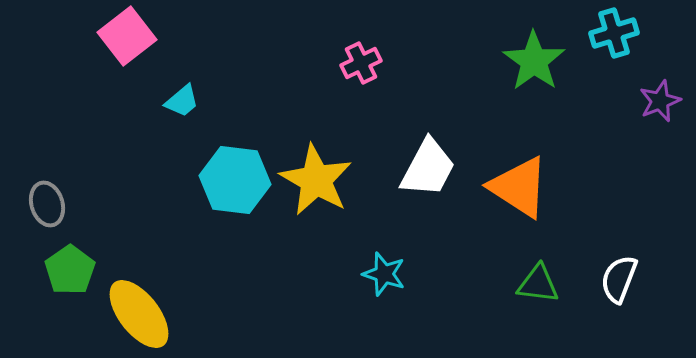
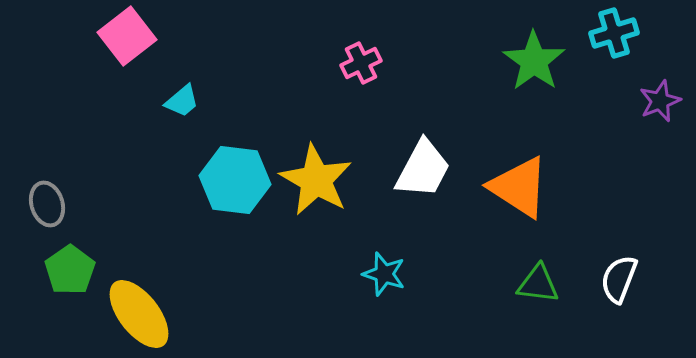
white trapezoid: moved 5 px left, 1 px down
